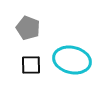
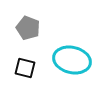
black square: moved 6 px left, 3 px down; rotated 15 degrees clockwise
